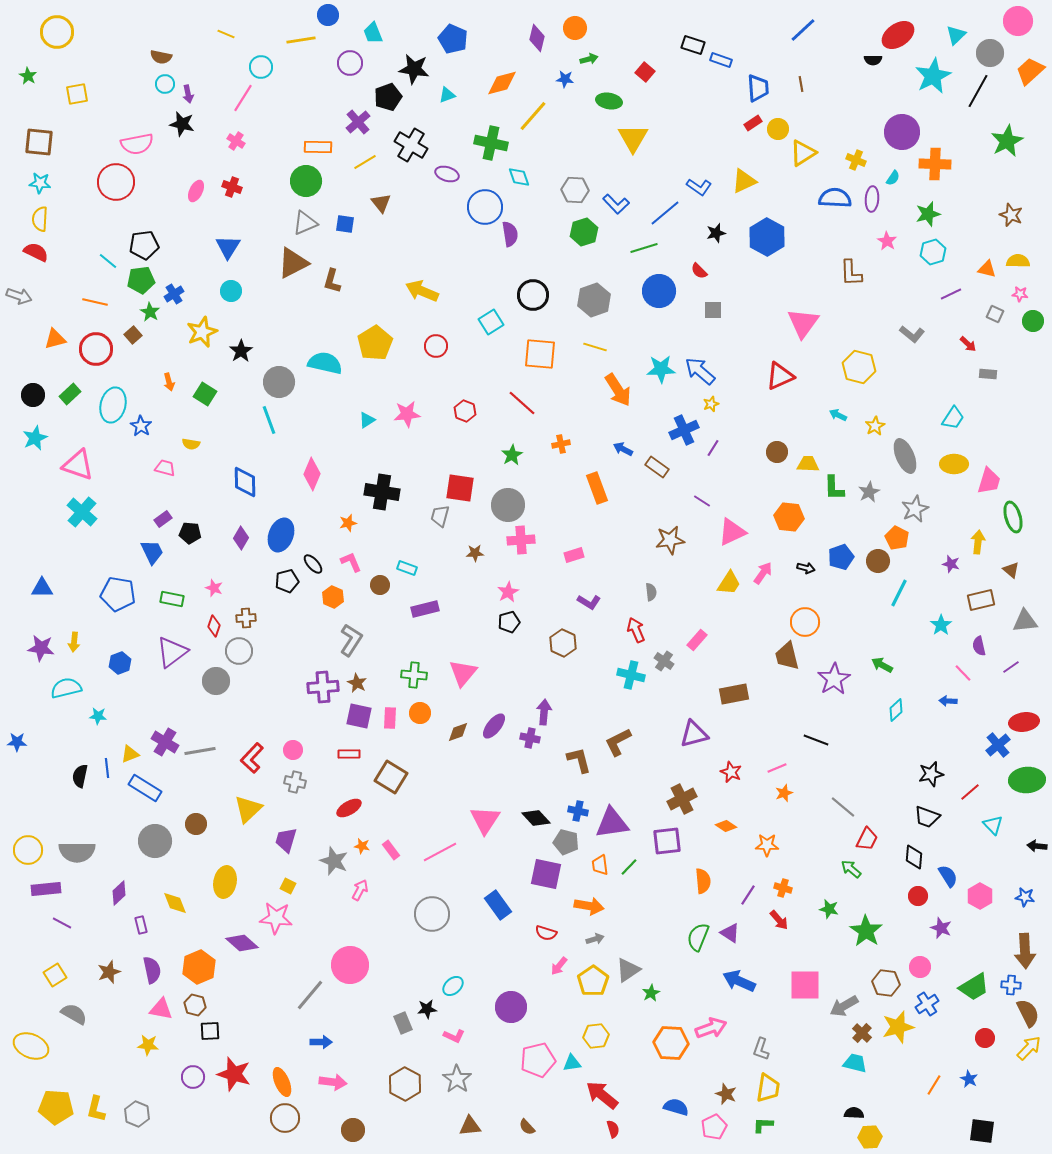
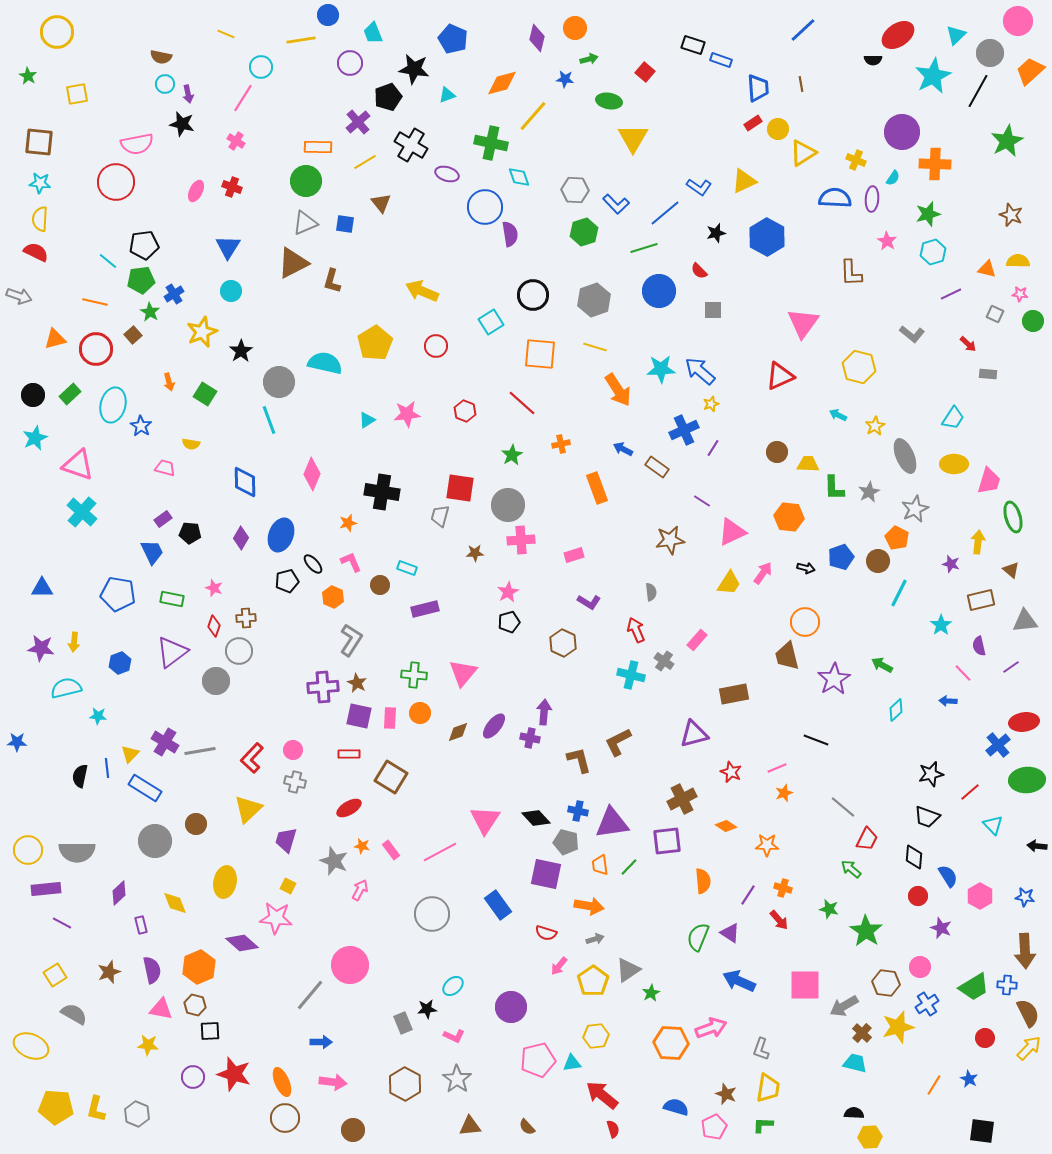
yellow triangle at (130, 754): rotated 24 degrees counterclockwise
blue cross at (1011, 985): moved 4 px left
